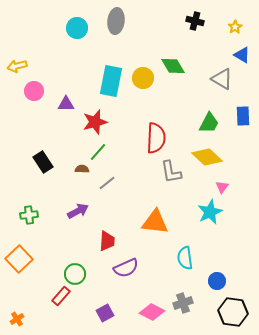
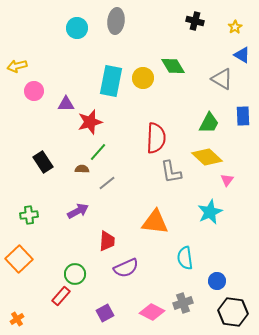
red star: moved 5 px left
pink triangle: moved 5 px right, 7 px up
